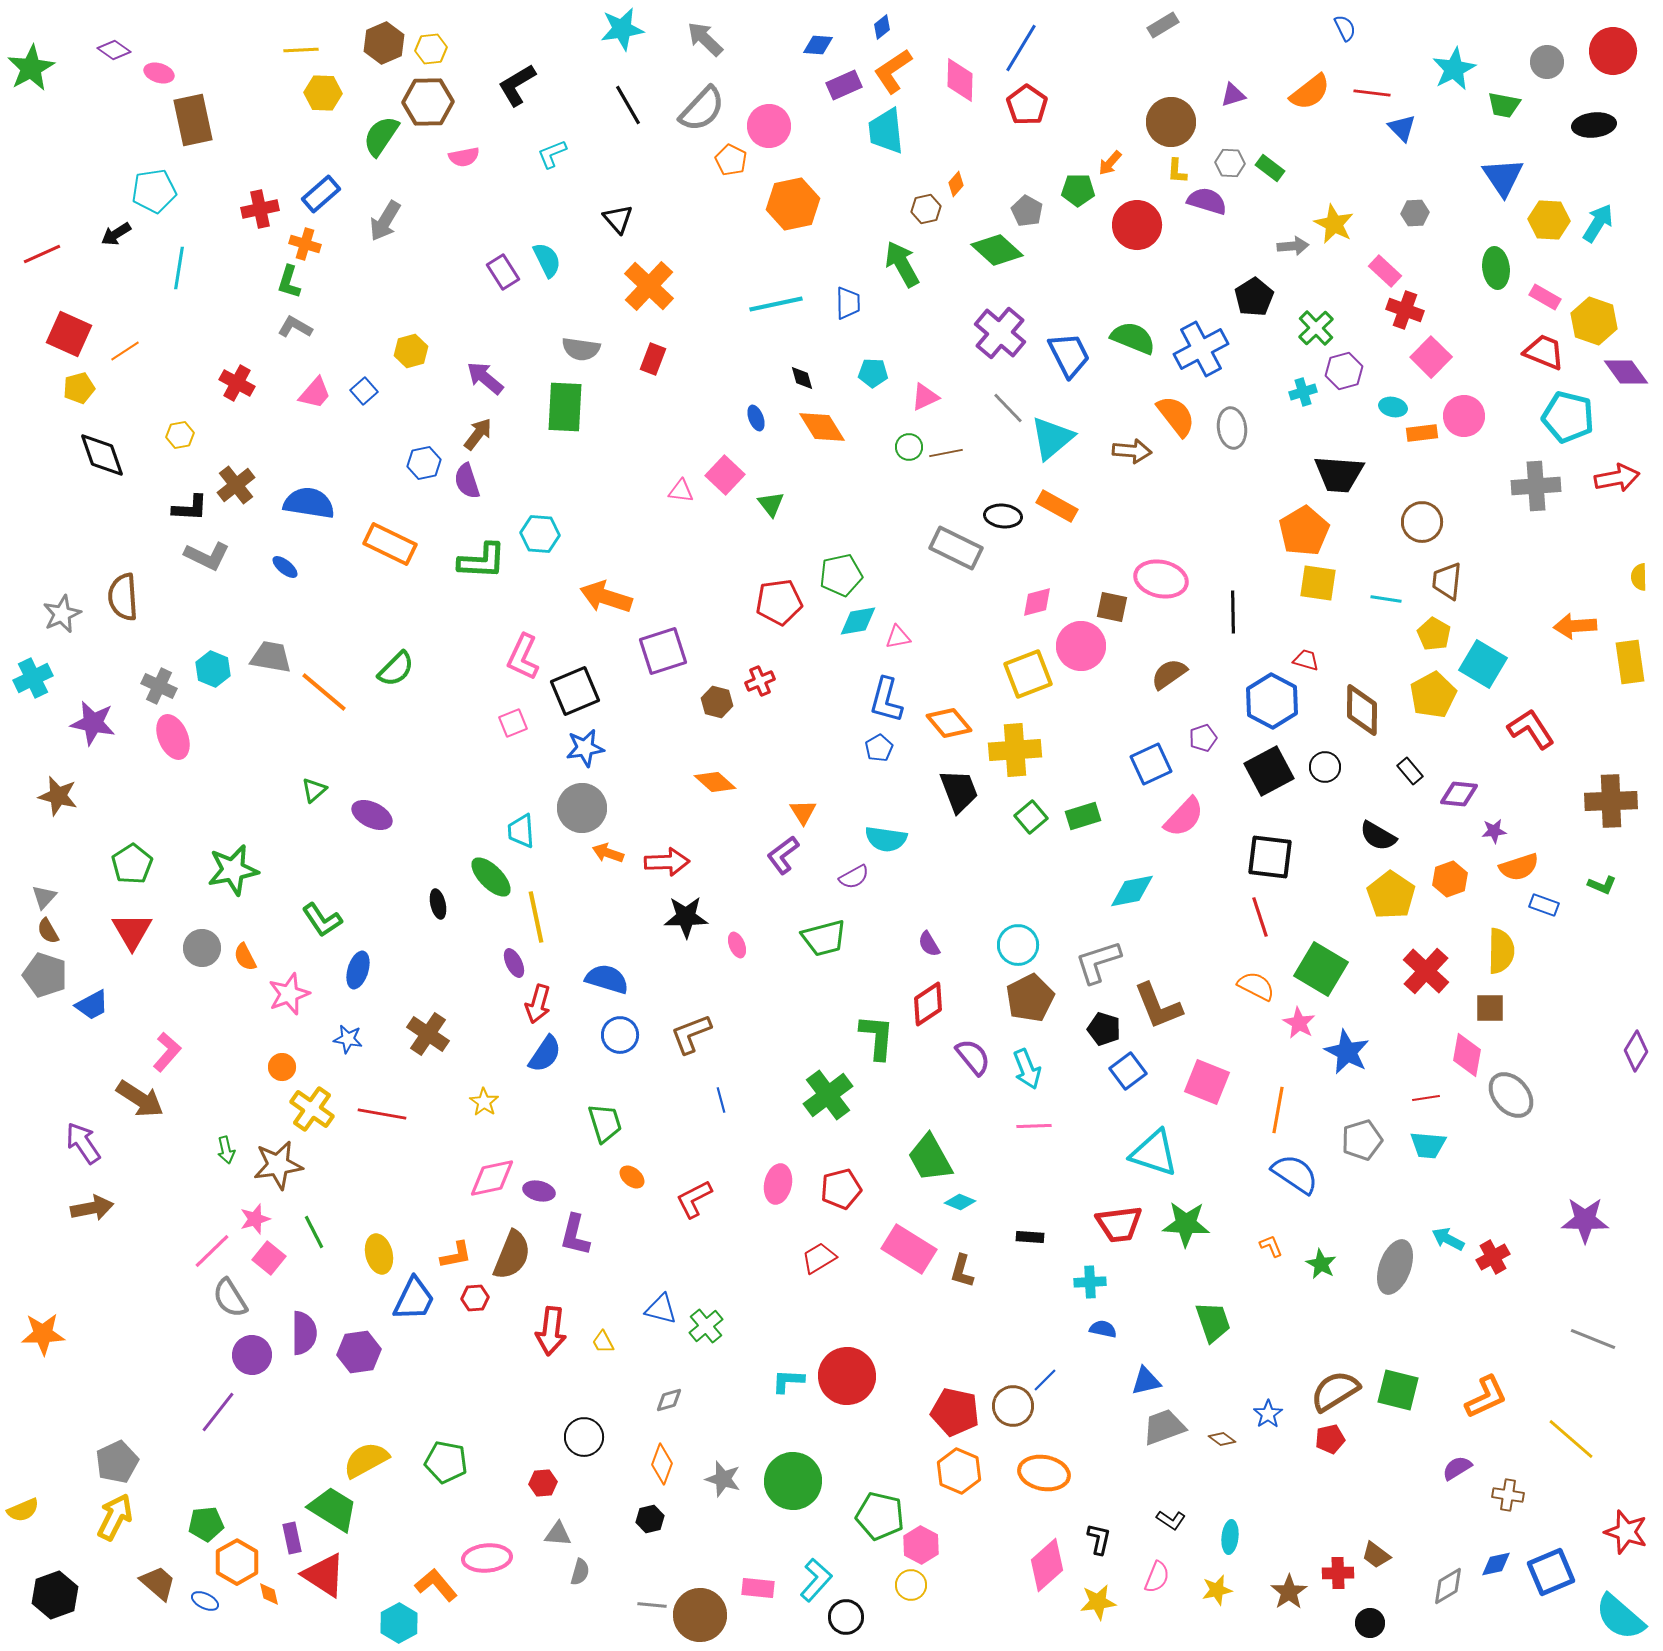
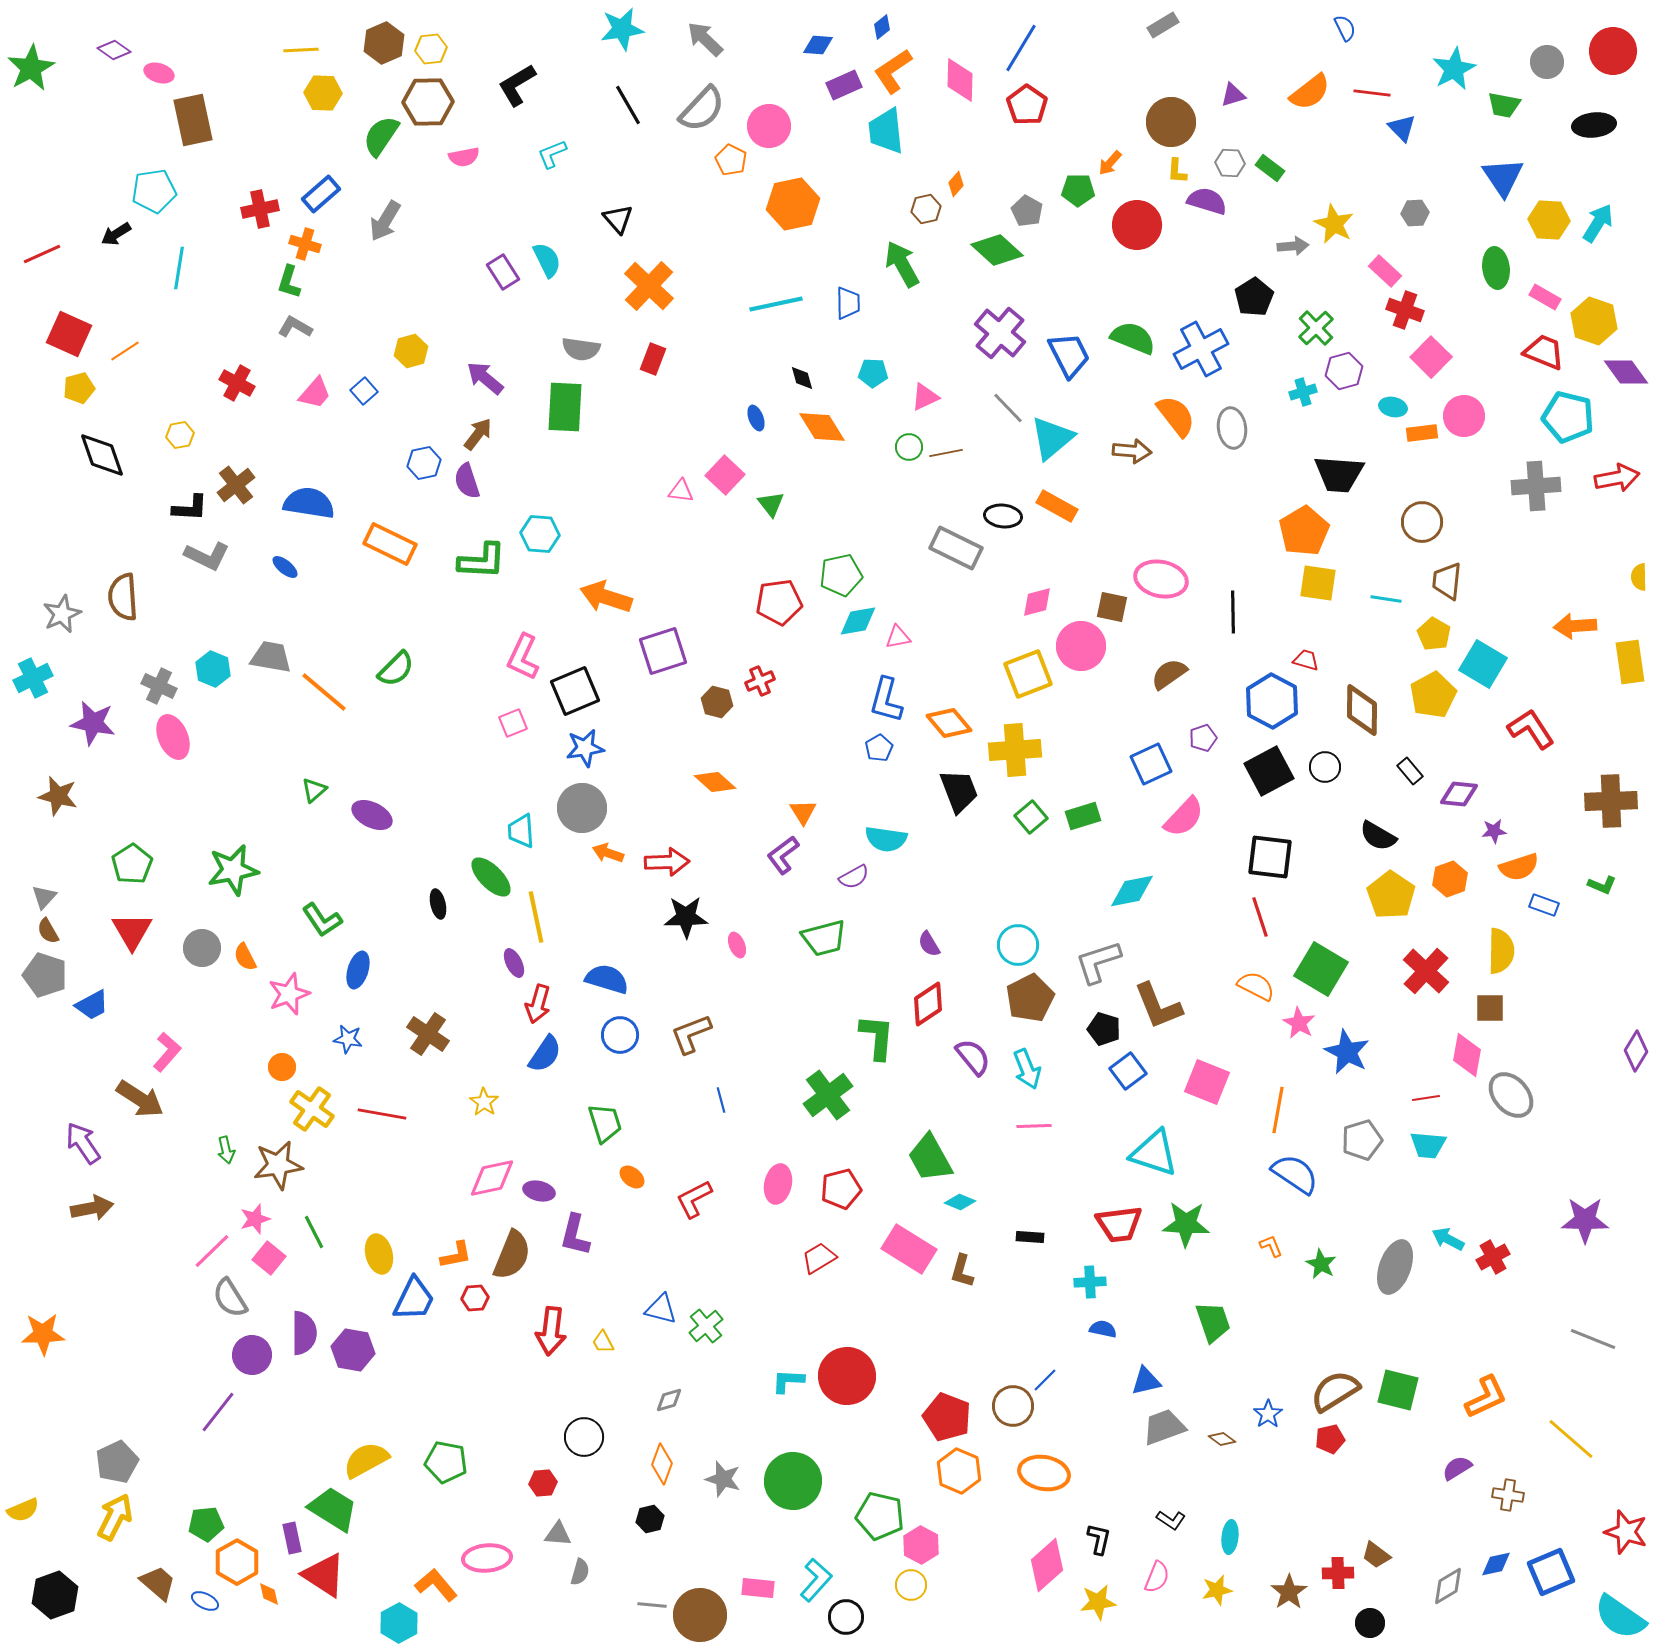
purple hexagon at (359, 1352): moved 6 px left, 2 px up; rotated 18 degrees clockwise
red pentagon at (955, 1412): moved 8 px left, 5 px down; rotated 9 degrees clockwise
cyan semicircle at (1620, 1617): rotated 6 degrees counterclockwise
